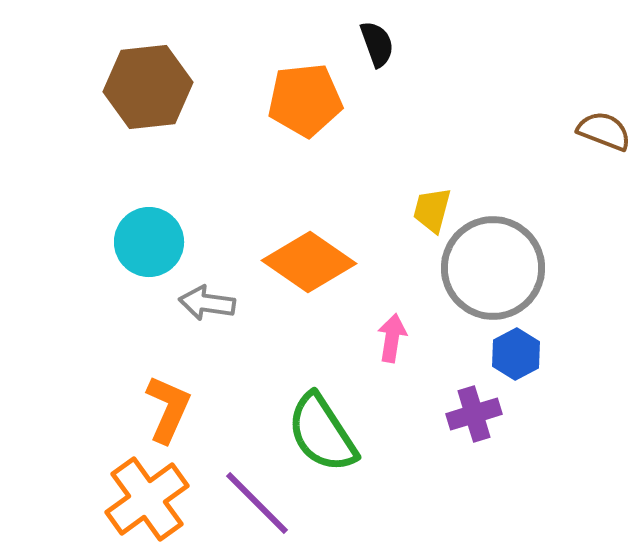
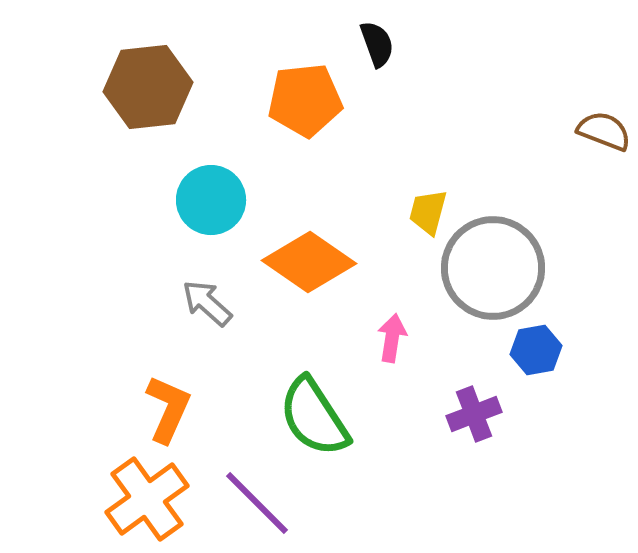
yellow trapezoid: moved 4 px left, 2 px down
cyan circle: moved 62 px right, 42 px up
gray arrow: rotated 34 degrees clockwise
blue hexagon: moved 20 px right, 4 px up; rotated 18 degrees clockwise
purple cross: rotated 4 degrees counterclockwise
green semicircle: moved 8 px left, 16 px up
